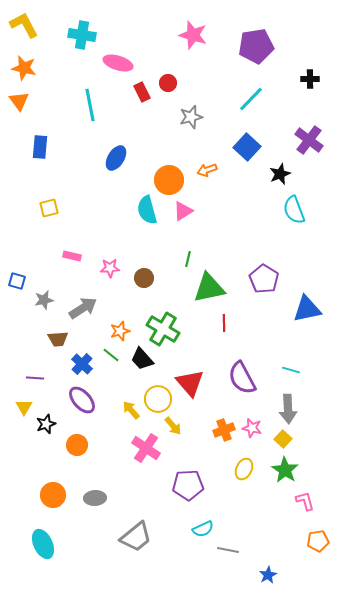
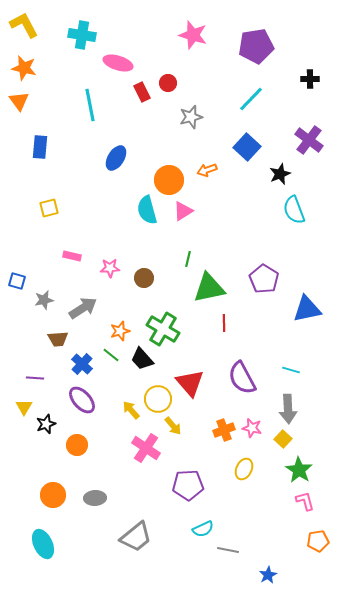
green star at (285, 470): moved 14 px right
